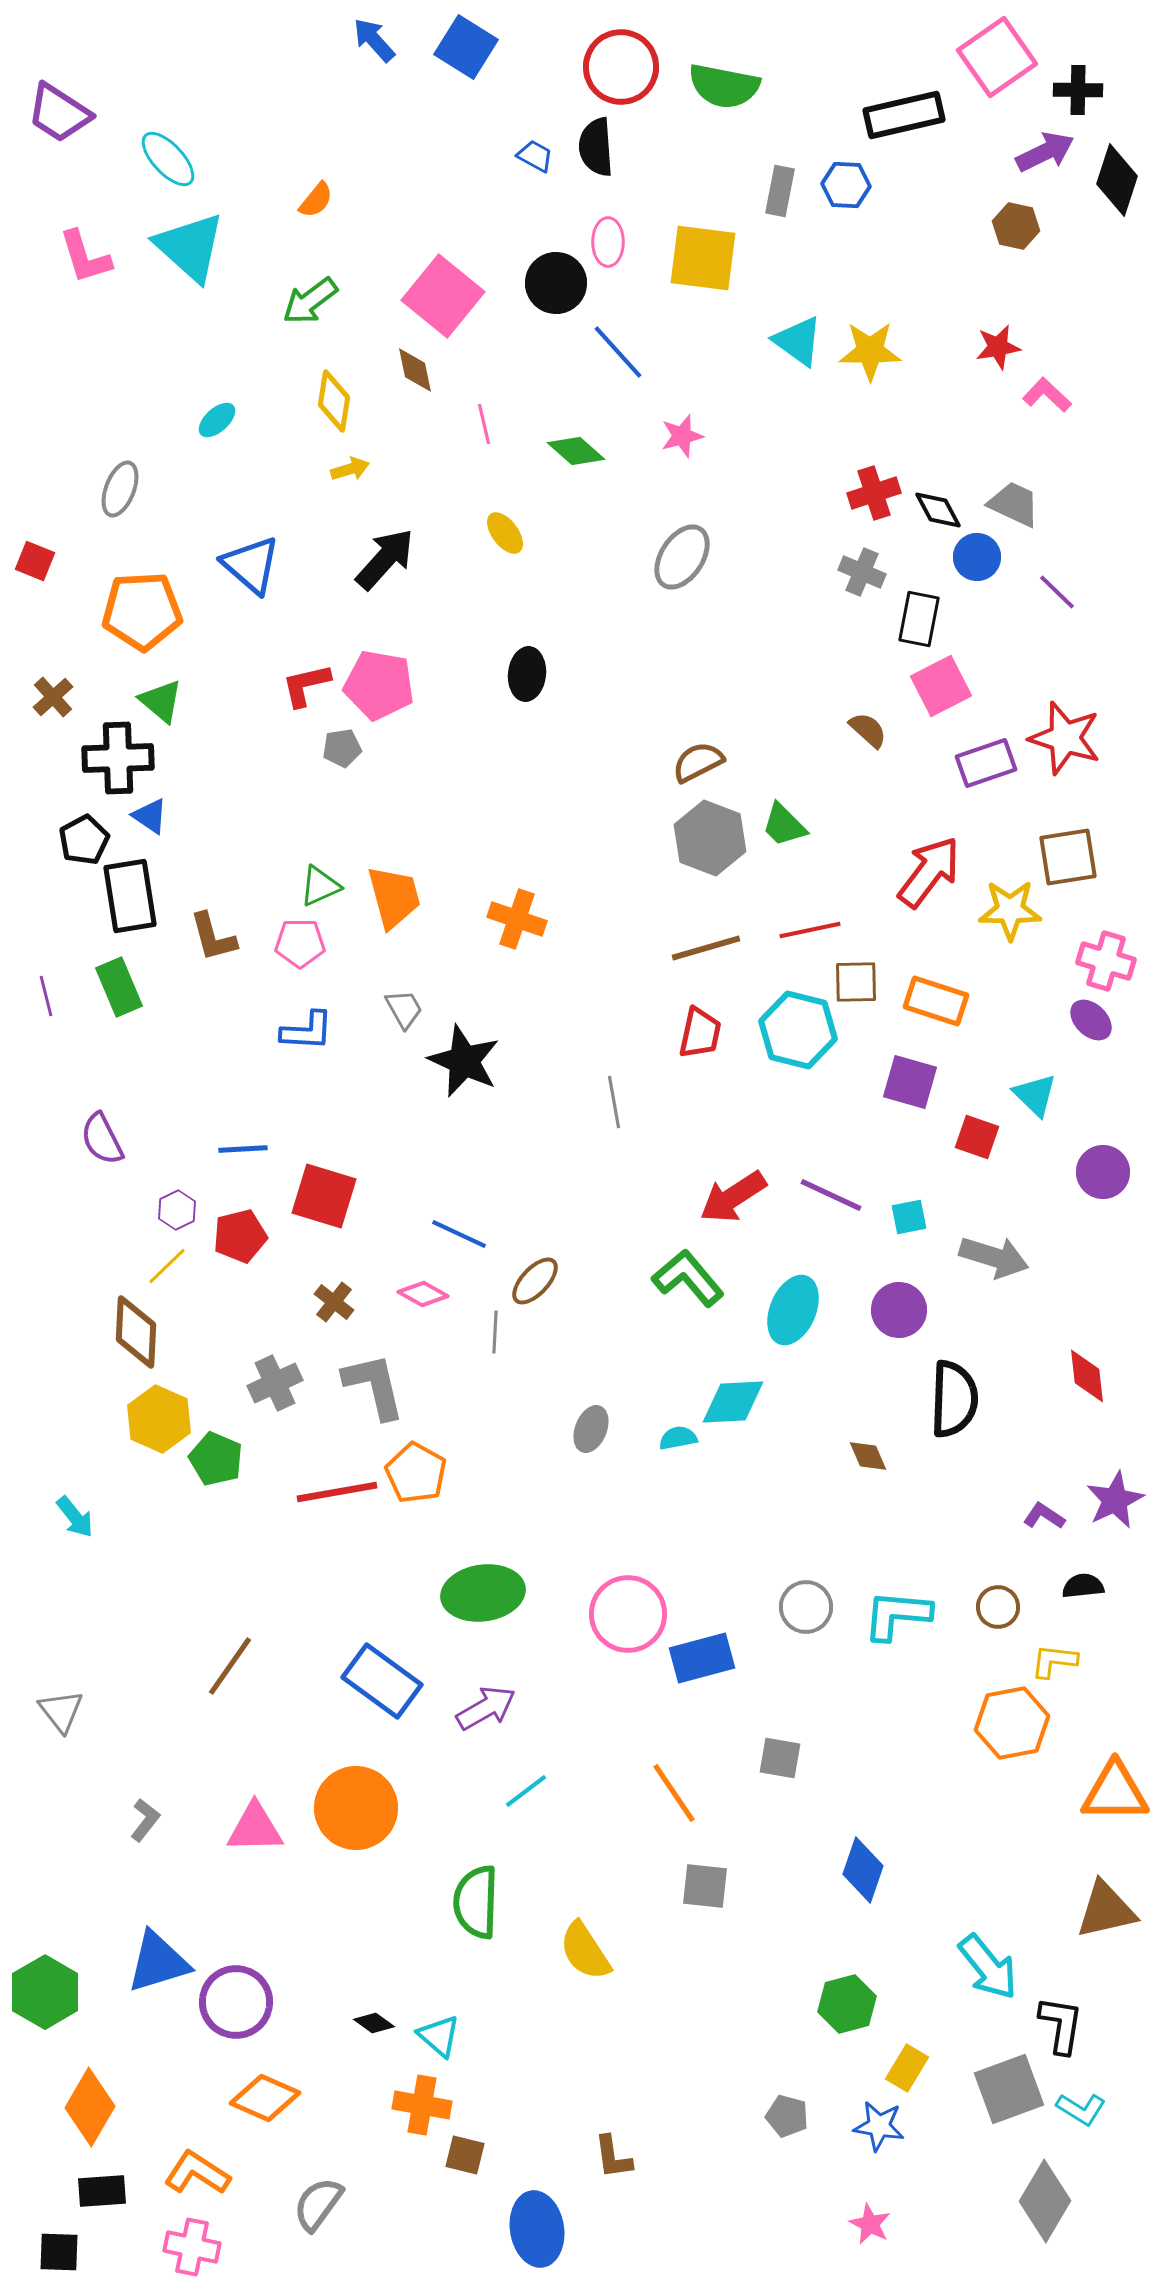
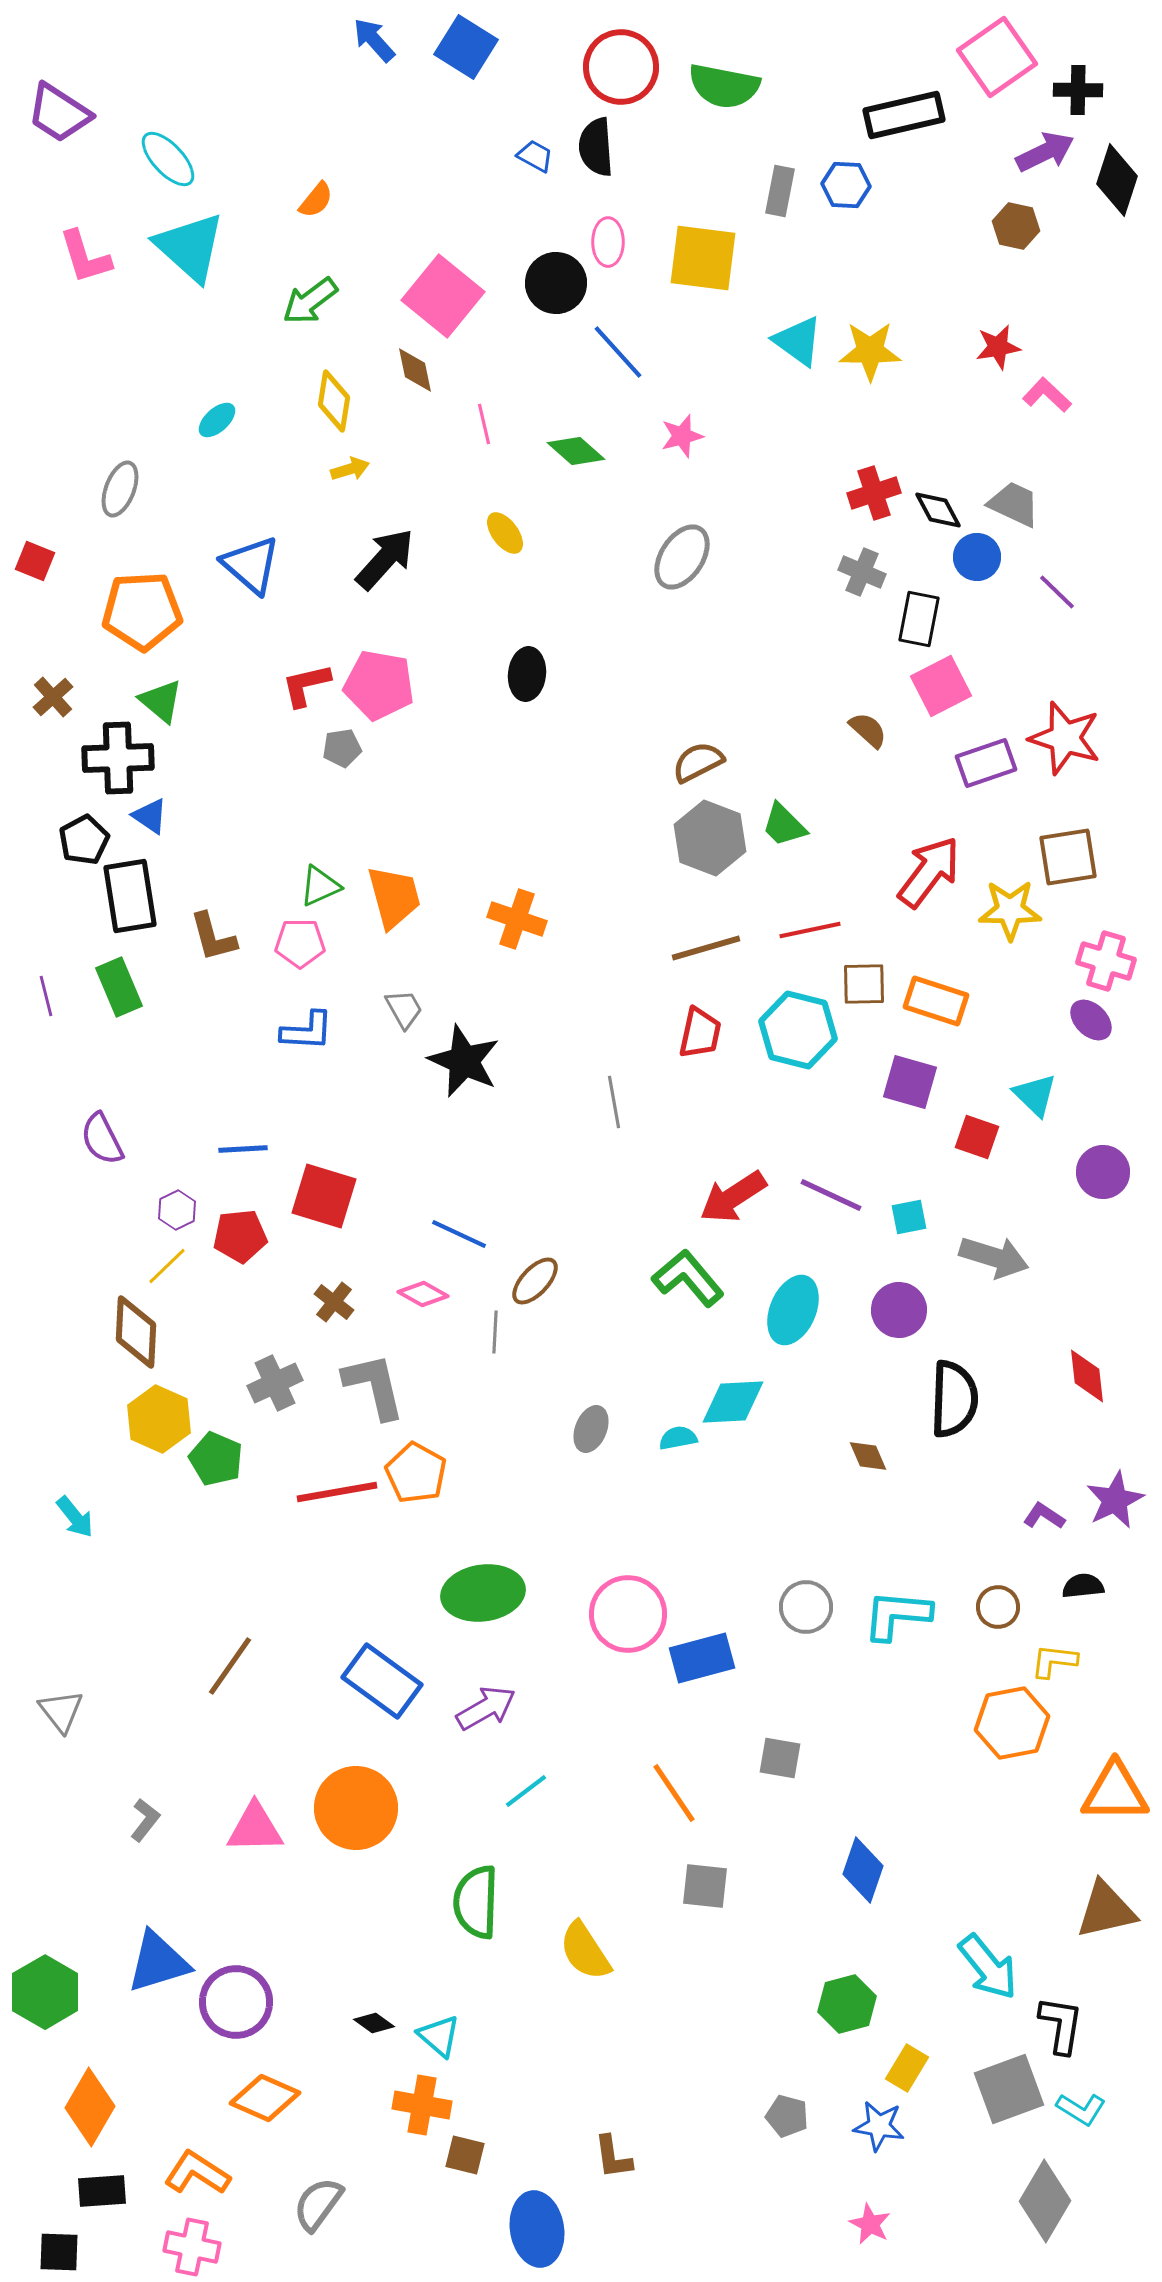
brown square at (856, 982): moved 8 px right, 2 px down
red pentagon at (240, 1236): rotated 8 degrees clockwise
